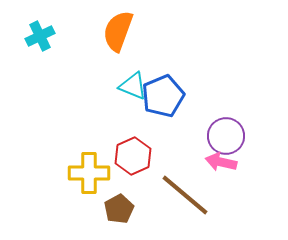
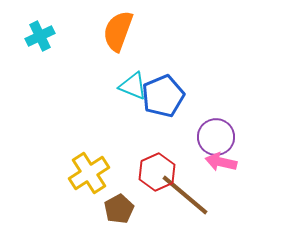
purple circle: moved 10 px left, 1 px down
red hexagon: moved 24 px right, 16 px down
yellow cross: rotated 33 degrees counterclockwise
